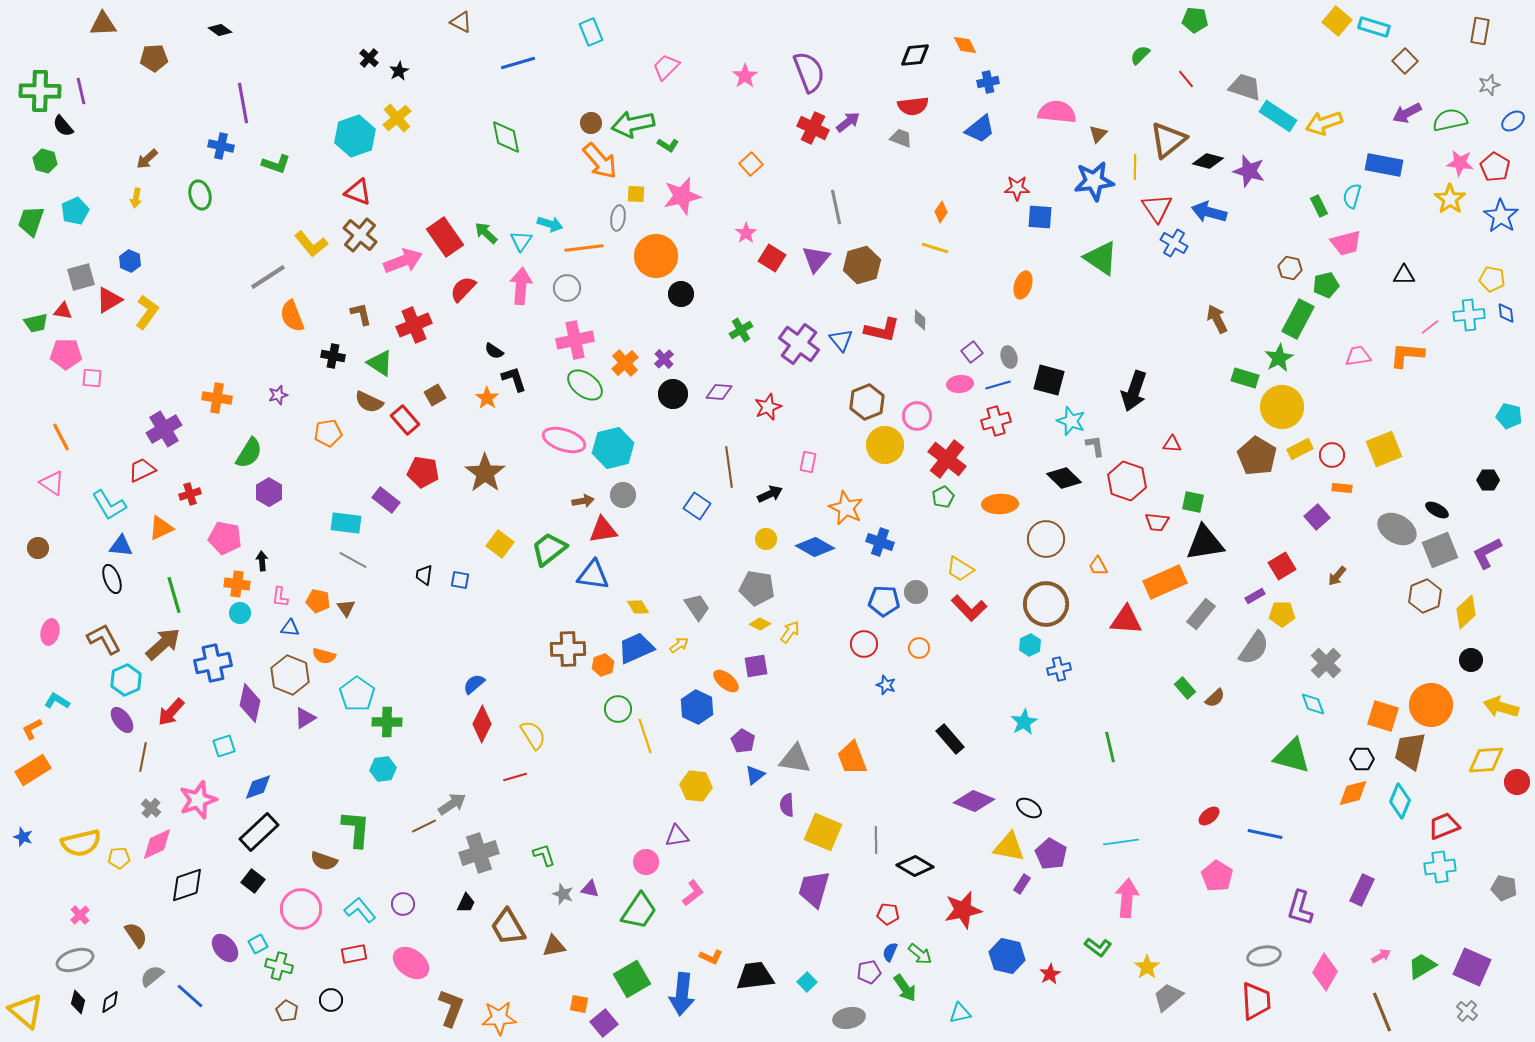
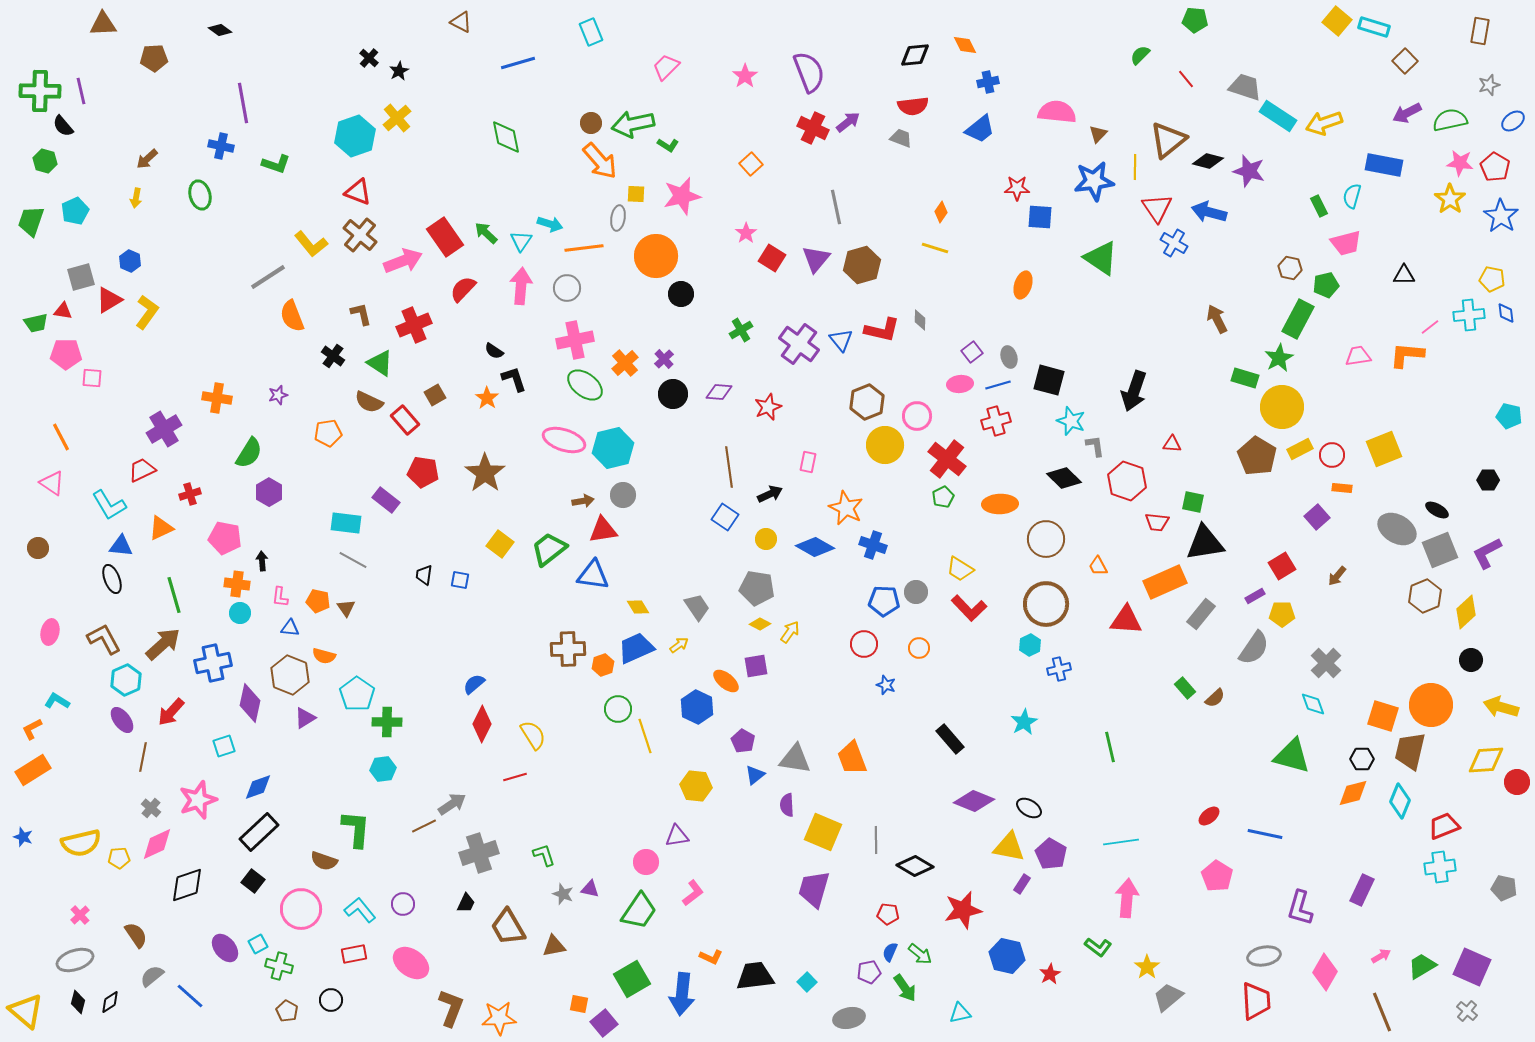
black cross at (333, 356): rotated 25 degrees clockwise
blue square at (697, 506): moved 28 px right, 11 px down
blue cross at (880, 542): moved 7 px left, 3 px down
